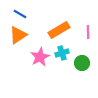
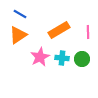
cyan cross: moved 5 px down; rotated 24 degrees clockwise
green circle: moved 4 px up
